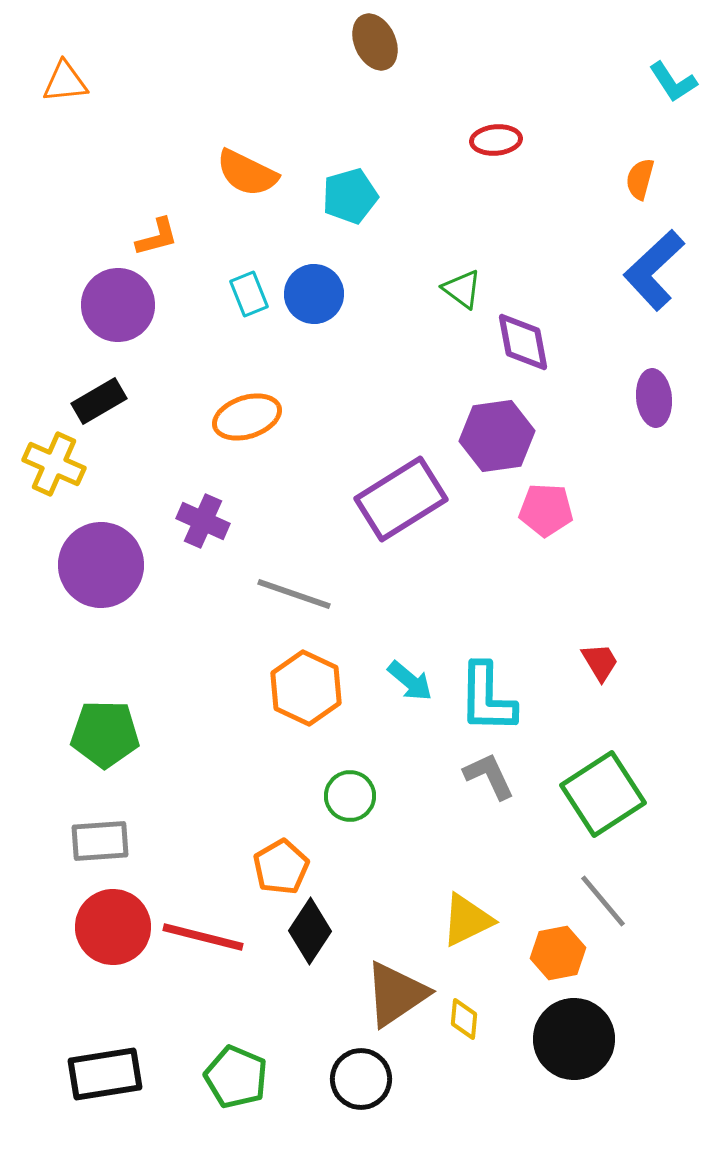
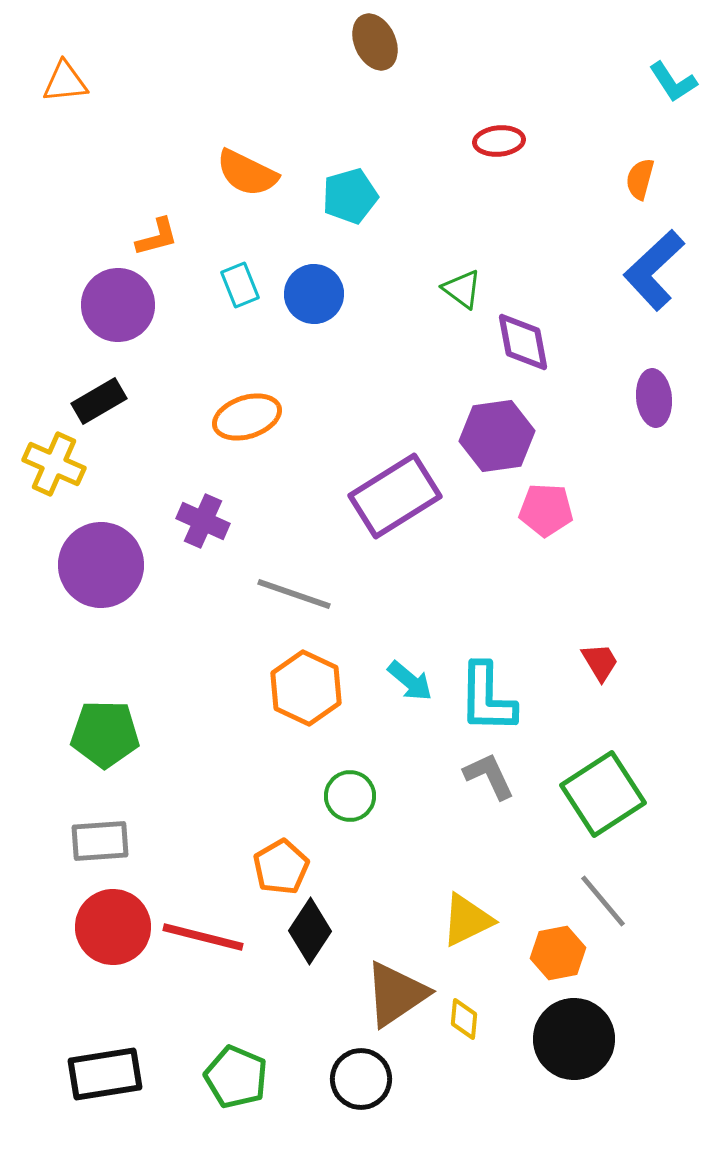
red ellipse at (496, 140): moved 3 px right, 1 px down
cyan rectangle at (249, 294): moved 9 px left, 9 px up
purple rectangle at (401, 499): moved 6 px left, 3 px up
